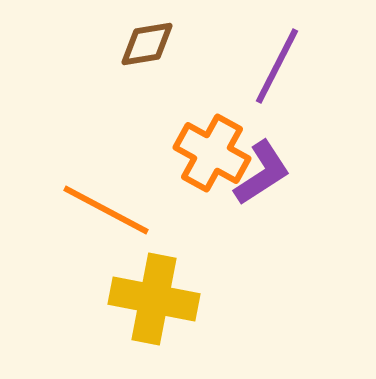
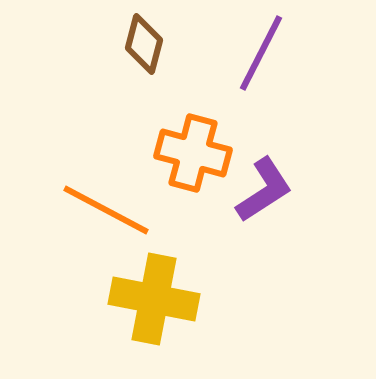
brown diamond: moved 3 px left; rotated 66 degrees counterclockwise
purple line: moved 16 px left, 13 px up
orange cross: moved 19 px left; rotated 14 degrees counterclockwise
purple L-shape: moved 2 px right, 17 px down
